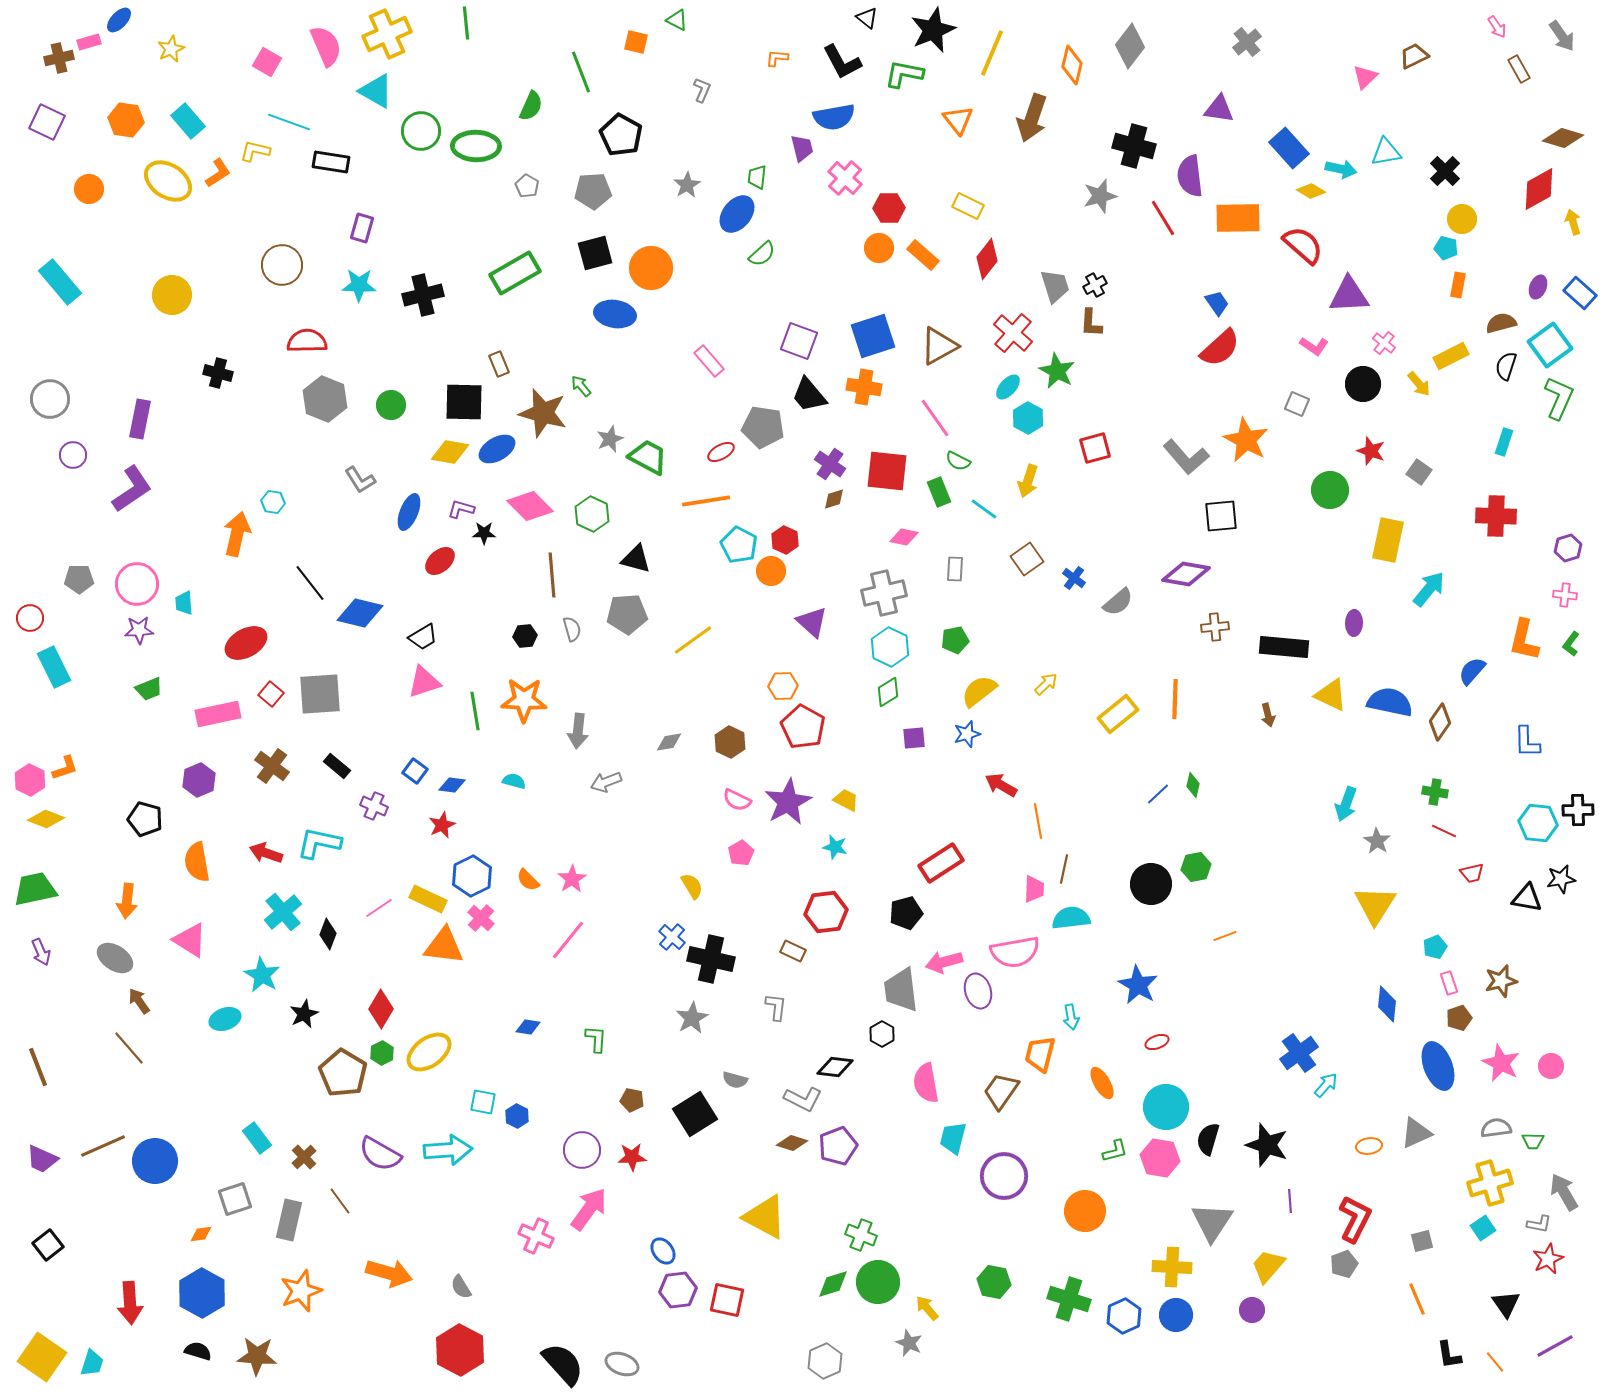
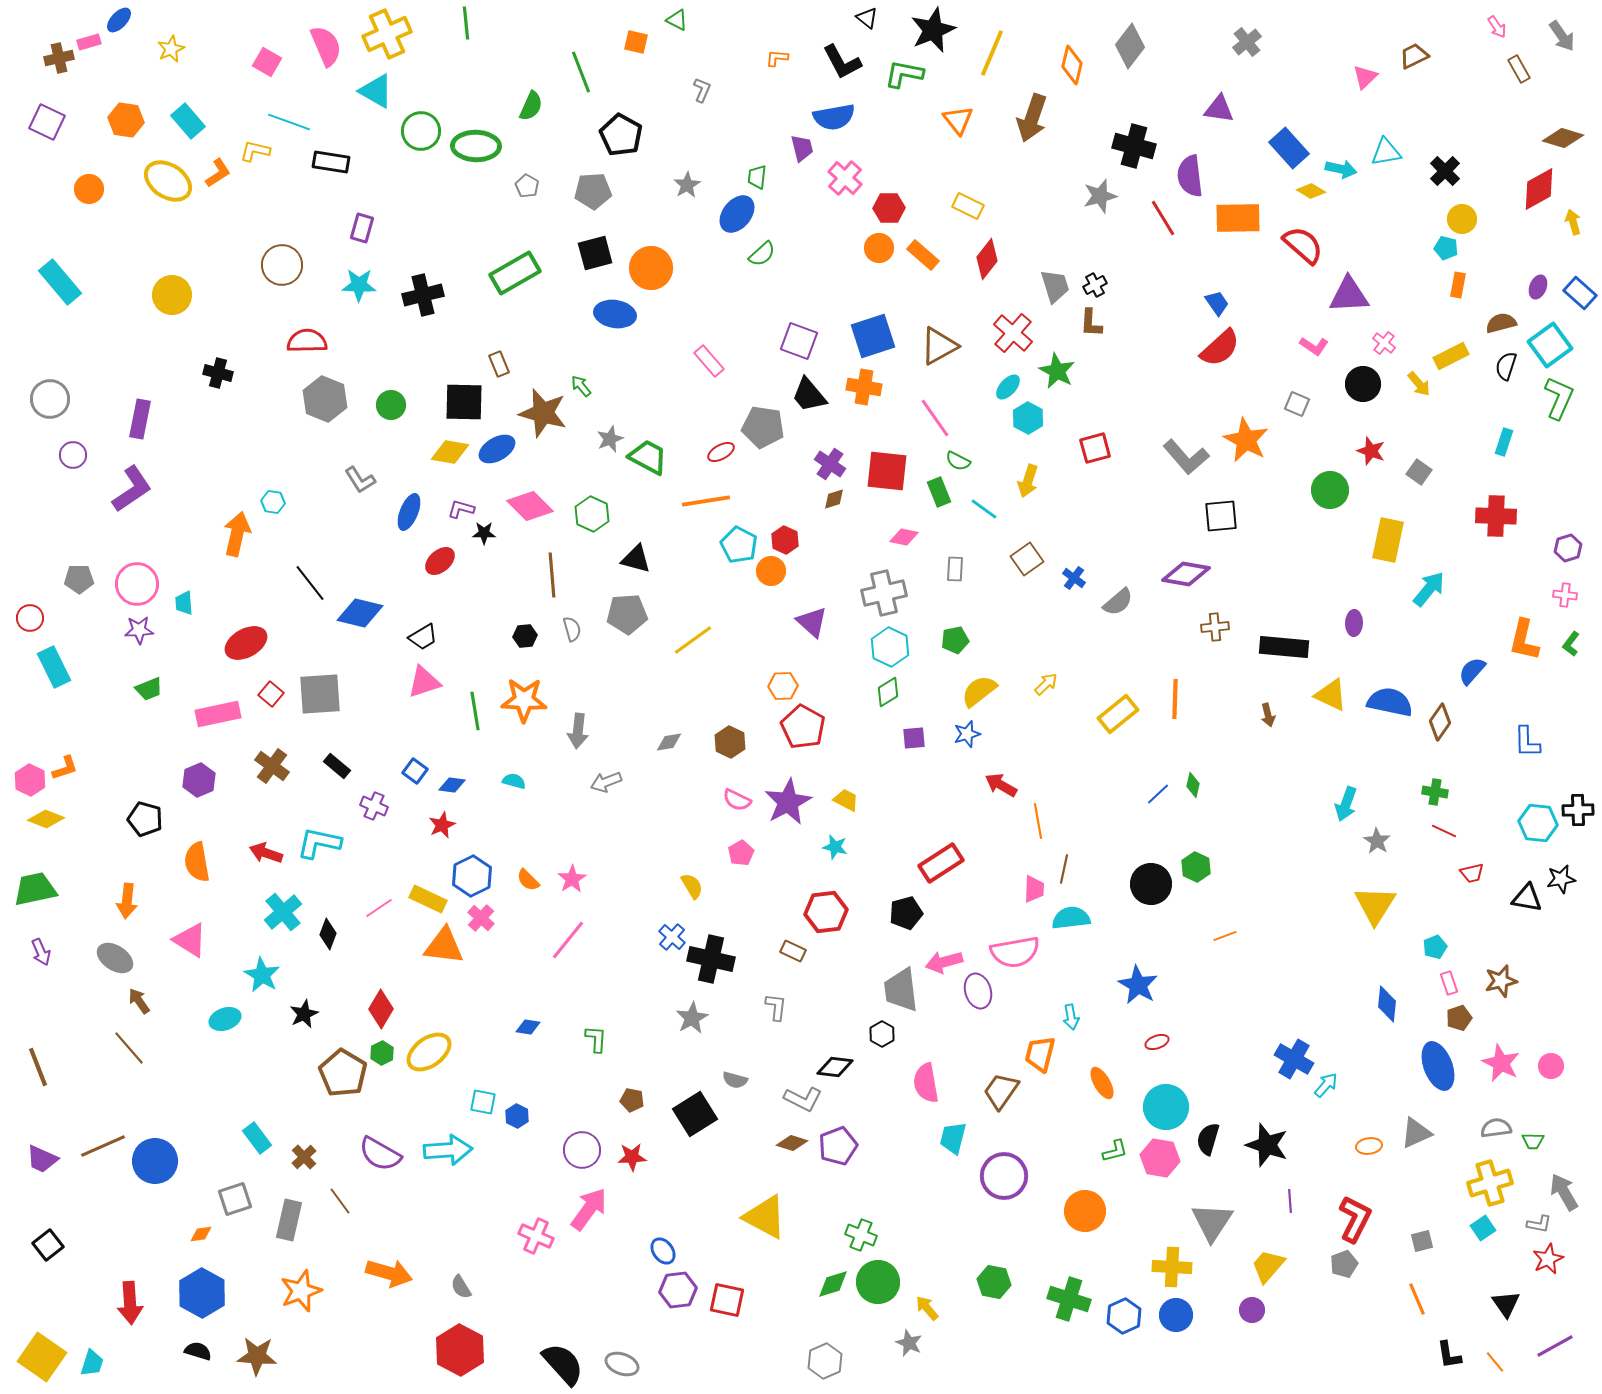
green hexagon at (1196, 867): rotated 24 degrees counterclockwise
blue cross at (1299, 1053): moved 5 px left, 6 px down; rotated 24 degrees counterclockwise
